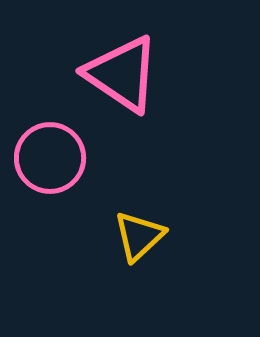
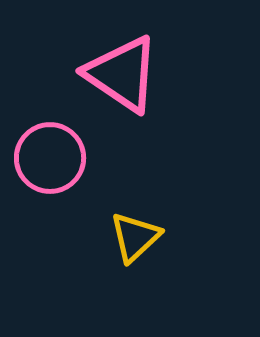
yellow triangle: moved 4 px left, 1 px down
